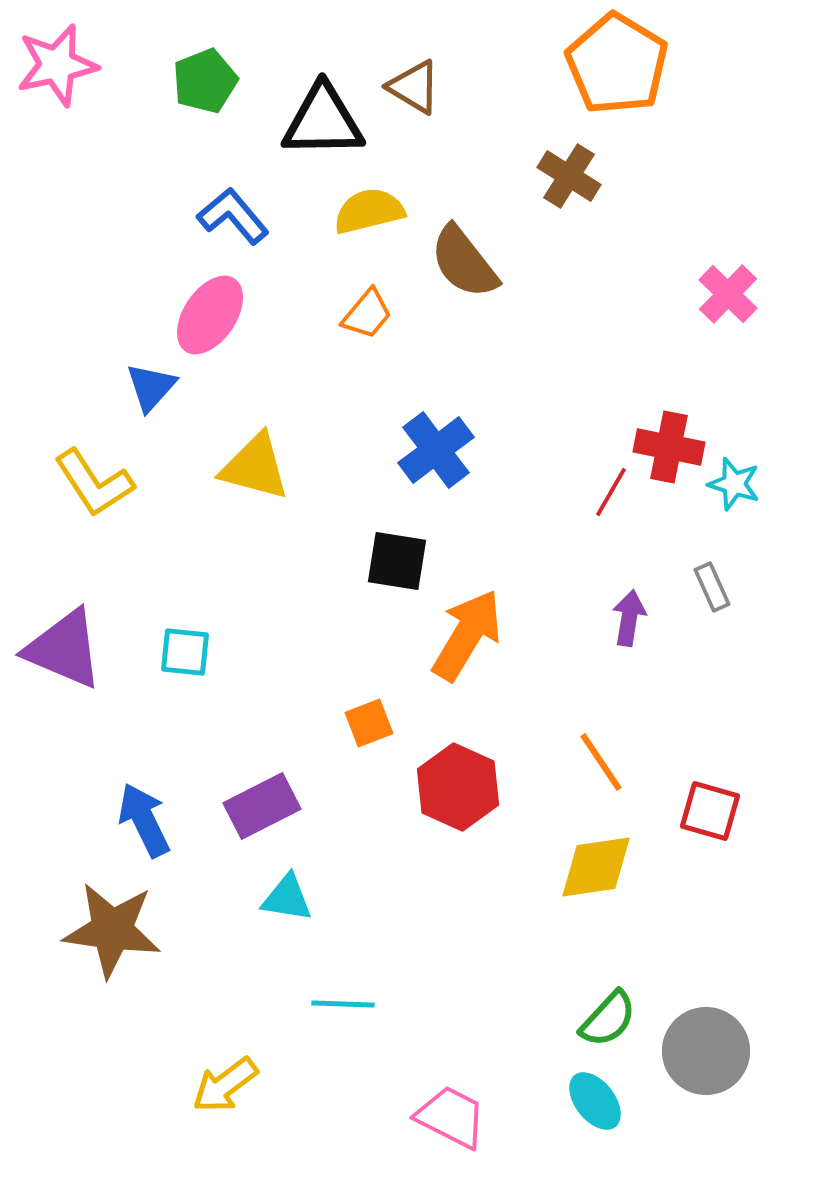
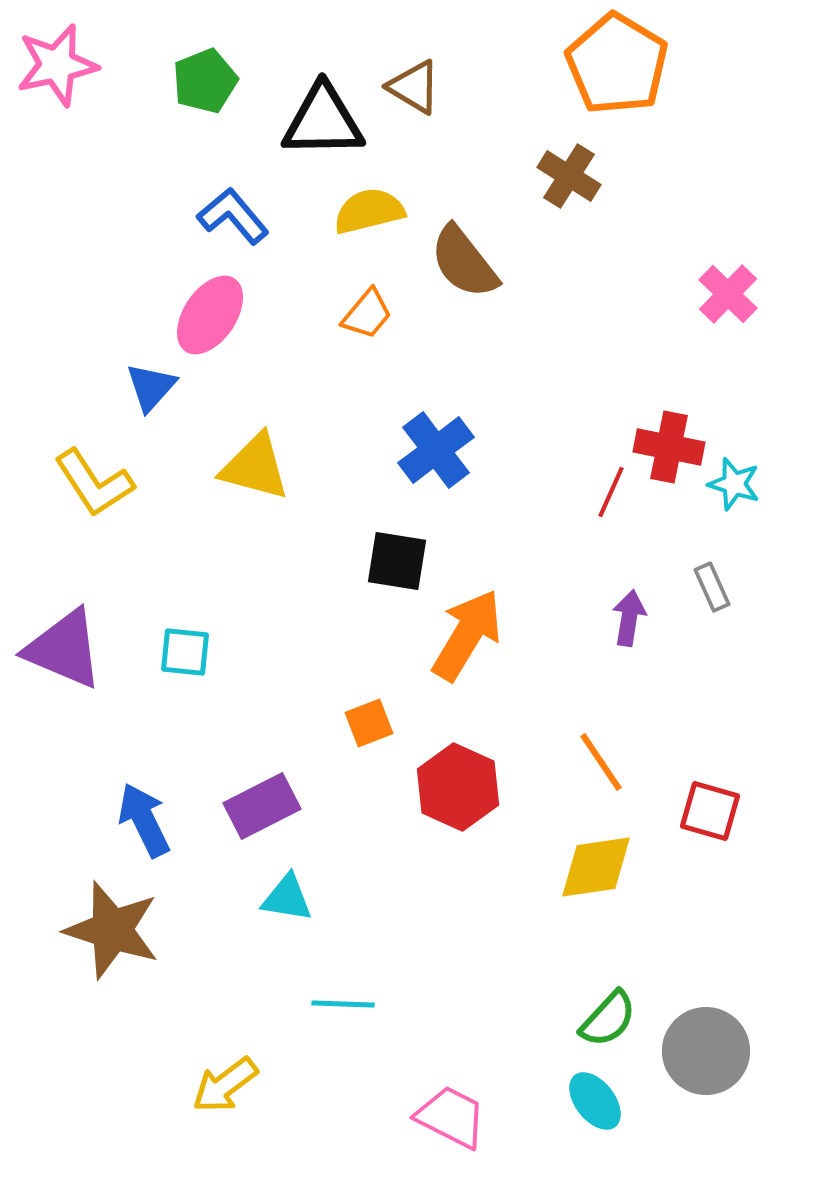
red line: rotated 6 degrees counterclockwise
brown star: rotated 10 degrees clockwise
